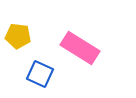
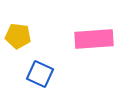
pink rectangle: moved 14 px right, 9 px up; rotated 36 degrees counterclockwise
